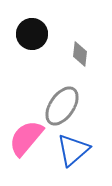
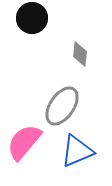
black circle: moved 16 px up
pink semicircle: moved 2 px left, 4 px down
blue triangle: moved 4 px right, 1 px down; rotated 18 degrees clockwise
